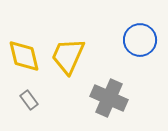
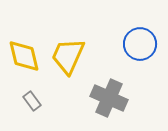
blue circle: moved 4 px down
gray rectangle: moved 3 px right, 1 px down
